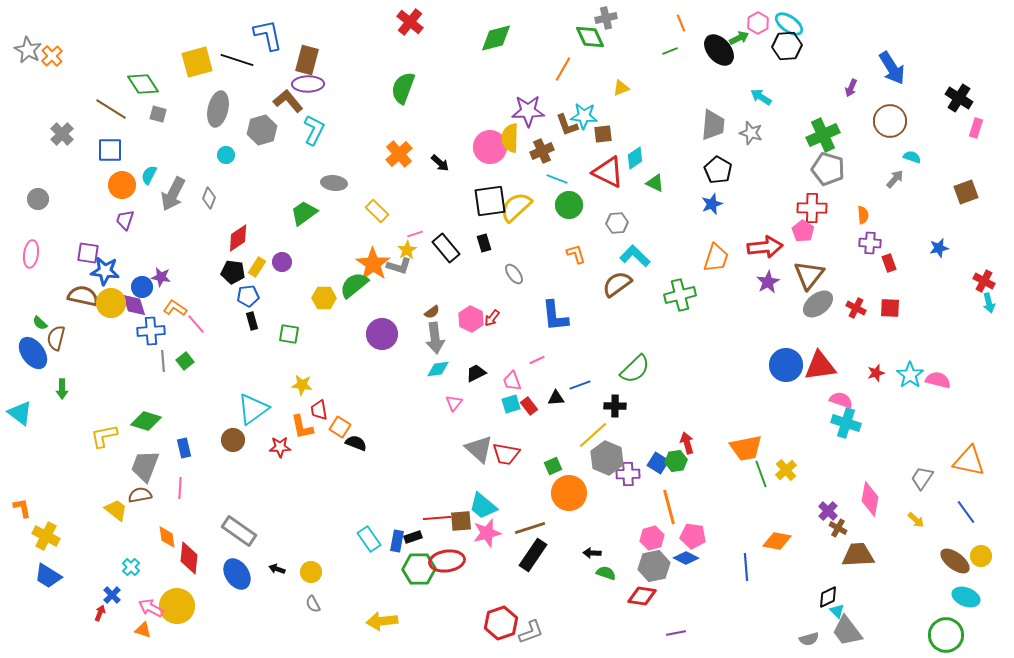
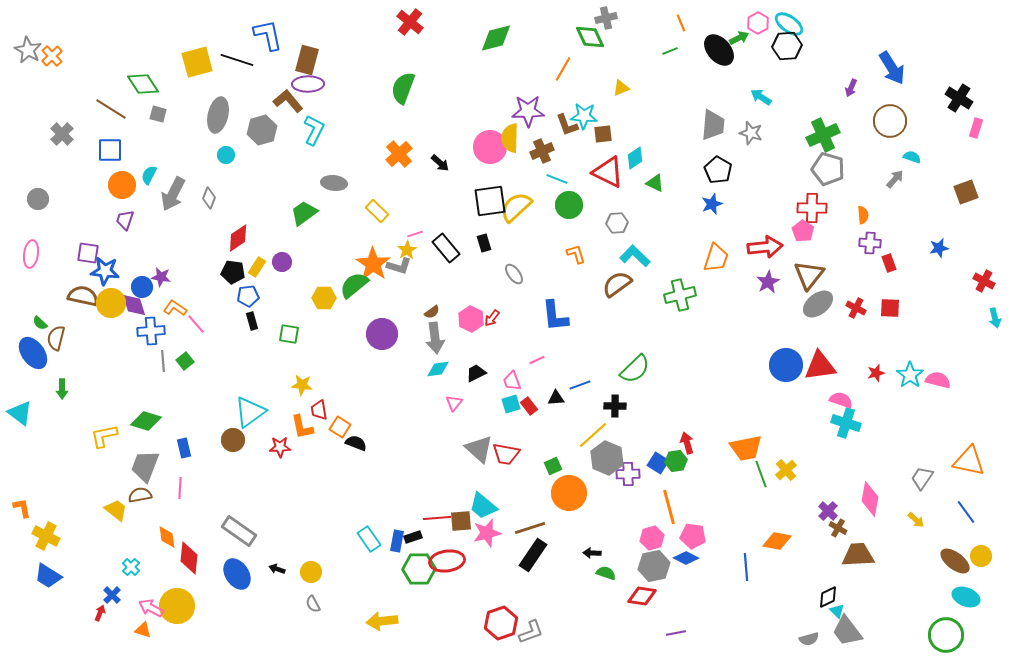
gray ellipse at (218, 109): moved 6 px down
cyan arrow at (989, 303): moved 6 px right, 15 px down
cyan triangle at (253, 409): moved 3 px left, 3 px down
